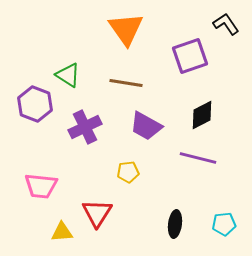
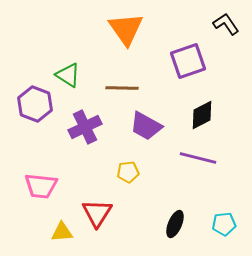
purple square: moved 2 px left, 5 px down
brown line: moved 4 px left, 5 px down; rotated 8 degrees counterclockwise
black ellipse: rotated 16 degrees clockwise
